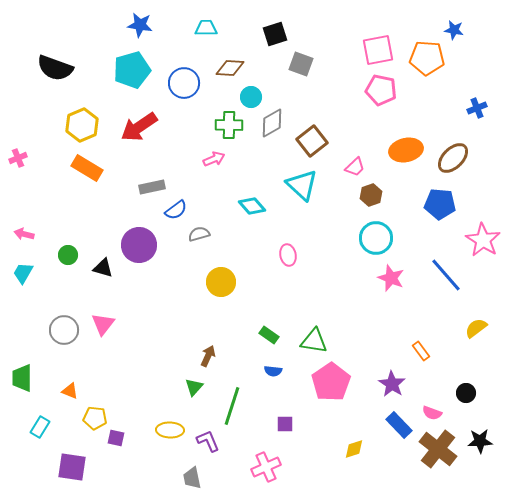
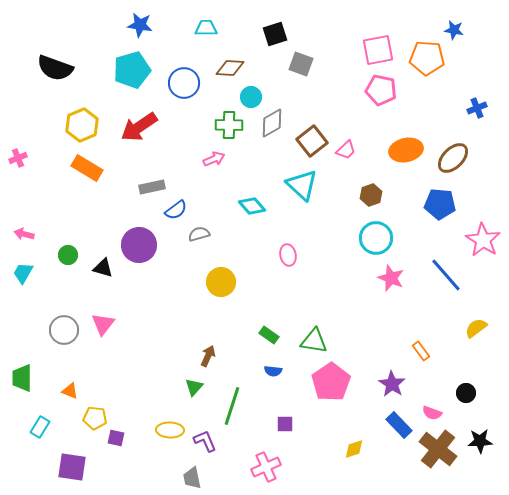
pink trapezoid at (355, 167): moved 9 px left, 17 px up
purple L-shape at (208, 441): moved 3 px left
